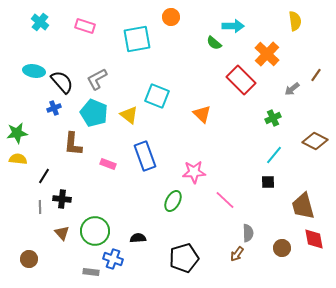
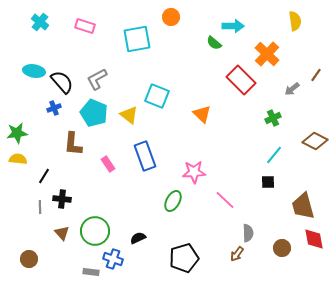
pink rectangle at (108, 164): rotated 35 degrees clockwise
black semicircle at (138, 238): rotated 21 degrees counterclockwise
